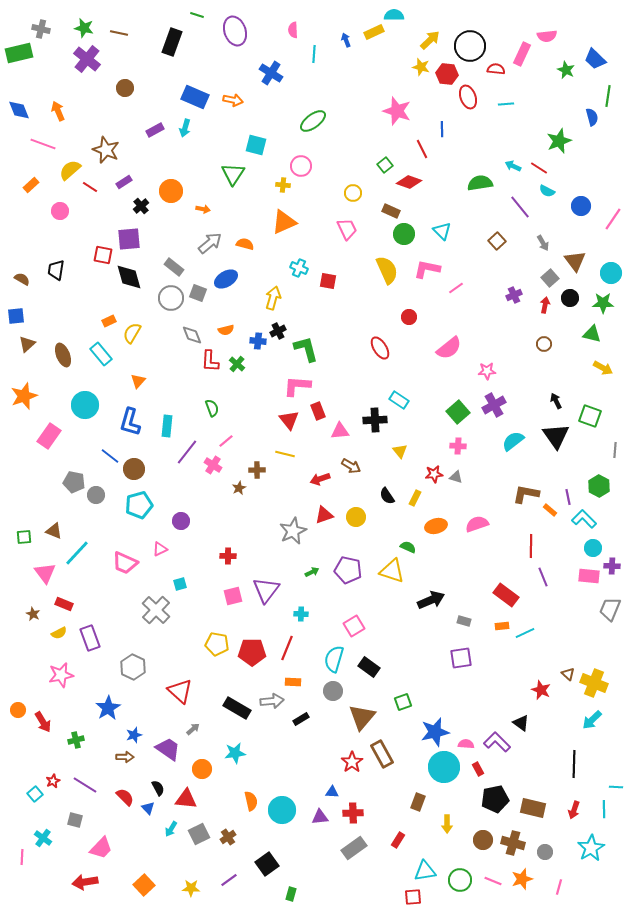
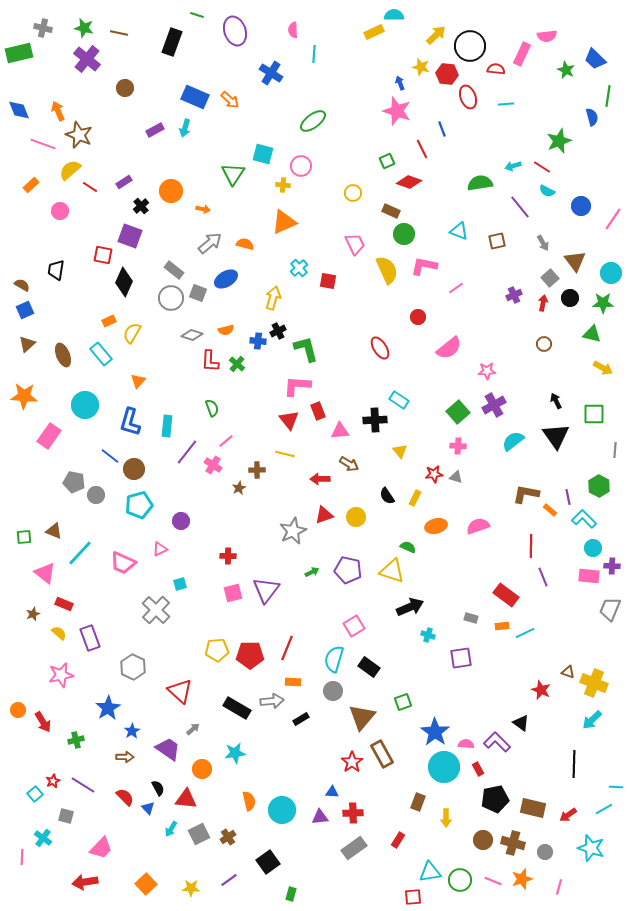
gray cross at (41, 29): moved 2 px right, 1 px up
blue arrow at (346, 40): moved 54 px right, 43 px down
yellow arrow at (430, 40): moved 6 px right, 5 px up
orange arrow at (233, 100): moved 3 px left; rotated 30 degrees clockwise
blue line at (442, 129): rotated 21 degrees counterclockwise
cyan square at (256, 145): moved 7 px right, 9 px down
brown star at (106, 150): moved 27 px left, 15 px up
green square at (385, 165): moved 2 px right, 4 px up; rotated 14 degrees clockwise
cyan arrow at (513, 166): rotated 42 degrees counterclockwise
red line at (539, 168): moved 3 px right, 1 px up
pink trapezoid at (347, 229): moved 8 px right, 15 px down
cyan triangle at (442, 231): moved 17 px right; rotated 24 degrees counterclockwise
purple square at (129, 239): moved 1 px right, 3 px up; rotated 25 degrees clockwise
brown square at (497, 241): rotated 30 degrees clockwise
gray rectangle at (174, 267): moved 3 px down
cyan cross at (299, 268): rotated 24 degrees clockwise
pink L-shape at (427, 269): moved 3 px left, 3 px up
black diamond at (129, 277): moved 5 px left, 5 px down; rotated 40 degrees clockwise
brown semicircle at (22, 279): moved 6 px down
red arrow at (545, 305): moved 2 px left, 2 px up
blue square at (16, 316): moved 9 px right, 6 px up; rotated 18 degrees counterclockwise
red circle at (409, 317): moved 9 px right
gray diamond at (192, 335): rotated 50 degrees counterclockwise
orange star at (24, 396): rotated 24 degrees clockwise
green square at (590, 416): moved 4 px right, 2 px up; rotated 20 degrees counterclockwise
brown arrow at (351, 466): moved 2 px left, 2 px up
red arrow at (320, 479): rotated 18 degrees clockwise
pink semicircle at (477, 524): moved 1 px right, 2 px down
cyan line at (77, 553): moved 3 px right
pink trapezoid at (125, 563): moved 2 px left
pink triangle at (45, 573): rotated 15 degrees counterclockwise
pink square at (233, 596): moved 3 px up
black arrow at (431, 600): moved 21 px left, 7 px down
brown star at (33, 614): rotated 24 degrees clockwise
cyan cross at (301, 614): moved 127 px right, 21 px down; rotated 16 degrees clockwise
gray rectangle at (464, 621): moved 7 px right, 3 px up
yellow semicircle at (59, 633): rotated 112 degrees counterclockwise
yellow pentagon at (217, 644): moved 6 px down; rotated 15 degrees counterclockwise
red pentagon at (252, 652): moved 2 px left, 3 px down
brown triangle at (568, 674): moved 2 px up; rotated 24 degrees counterclockwise
blue star at (435, 732): rotated 24 degrees counterclockwise
blue star at (134, 735): moved 2 px left, 4 px up; rotated 14 degrees counterclockwise
purple line at (85, 785): moved 2 px left
orange semicircle at (251, 801): moved 2 px left
cyan line at (604, 809): rotated 60 degrees clockwise
red arrow at (574, 810): moved 6 px left, 5 px down; rotated 36 degrees clockwise
gray square at (75, 820): moved 9 px left, 4 px up
yellow arrow at (447, 824): moved 1 px left, 6 px up
cyan star at (591, 848): rotated 24 degrees counterclockwise
black square at (267, 864): moved 1 px right, 2 px up
cyan triangle at (425, 871): moved 5 px right, 1 px down
orange square at (144, 885): moved 2 px right, 1 px up
